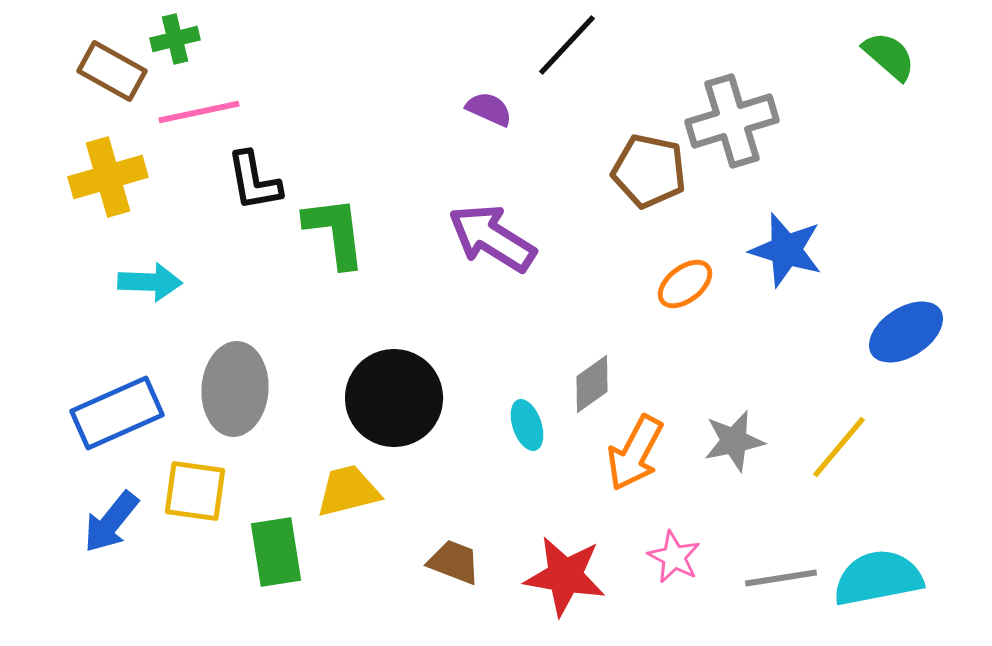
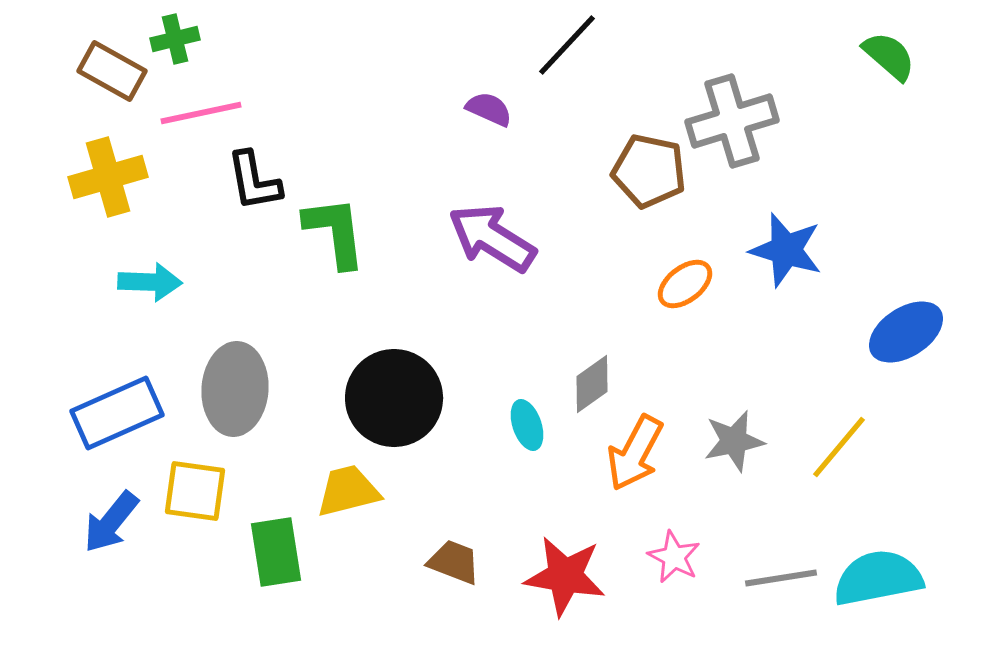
pink line: moved 2 px right, 1 px down
